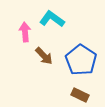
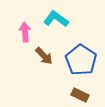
cyan L-shape: moved 4 px right
